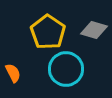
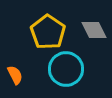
gray diamond: rotated 48 degrees clockwise
orange semicircle: moved 2 px right, 2 px down
